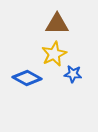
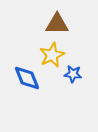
yellow star: moved 2 px left, 1 px down
blue diamond: rotated 40 degrees clockwise
